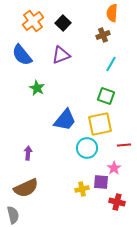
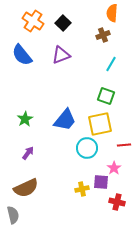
orange cross: rotated 20 degrees counterclockwise
green star: moved 12 px left, 31 px down; rotated 14 degrees clockwise
purple arrow: rotated 32 degrees clockwise
